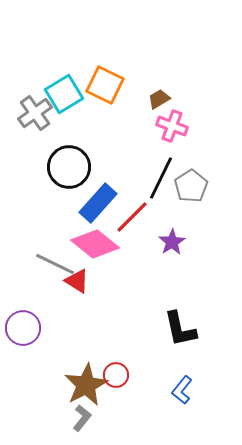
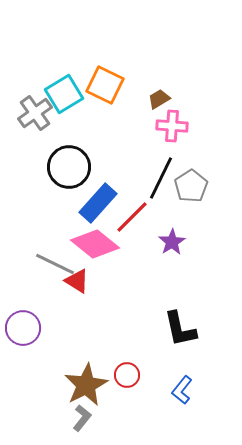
pink cross: rotated 16 degrees counterclockwise
red circle: moved 11 px right
